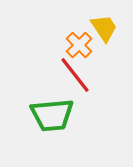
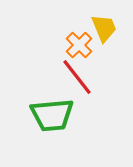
yellow trapezoid: rotated 12 degrees clockwise
red line: moved 2 px right, 2 px down
